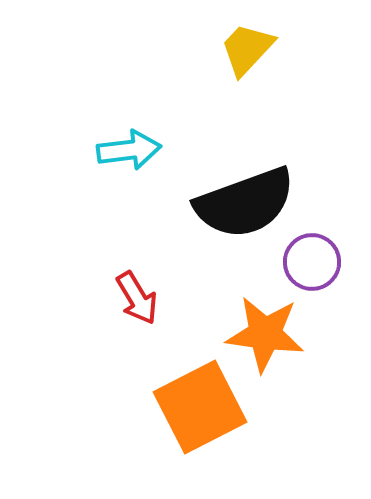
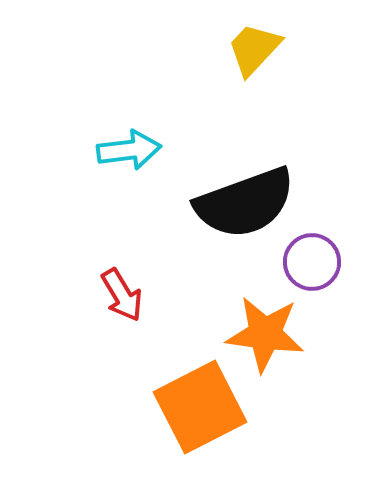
yellow trapezoid: moved 7 px right
red arrow: moved 15 px left, 3 px up
